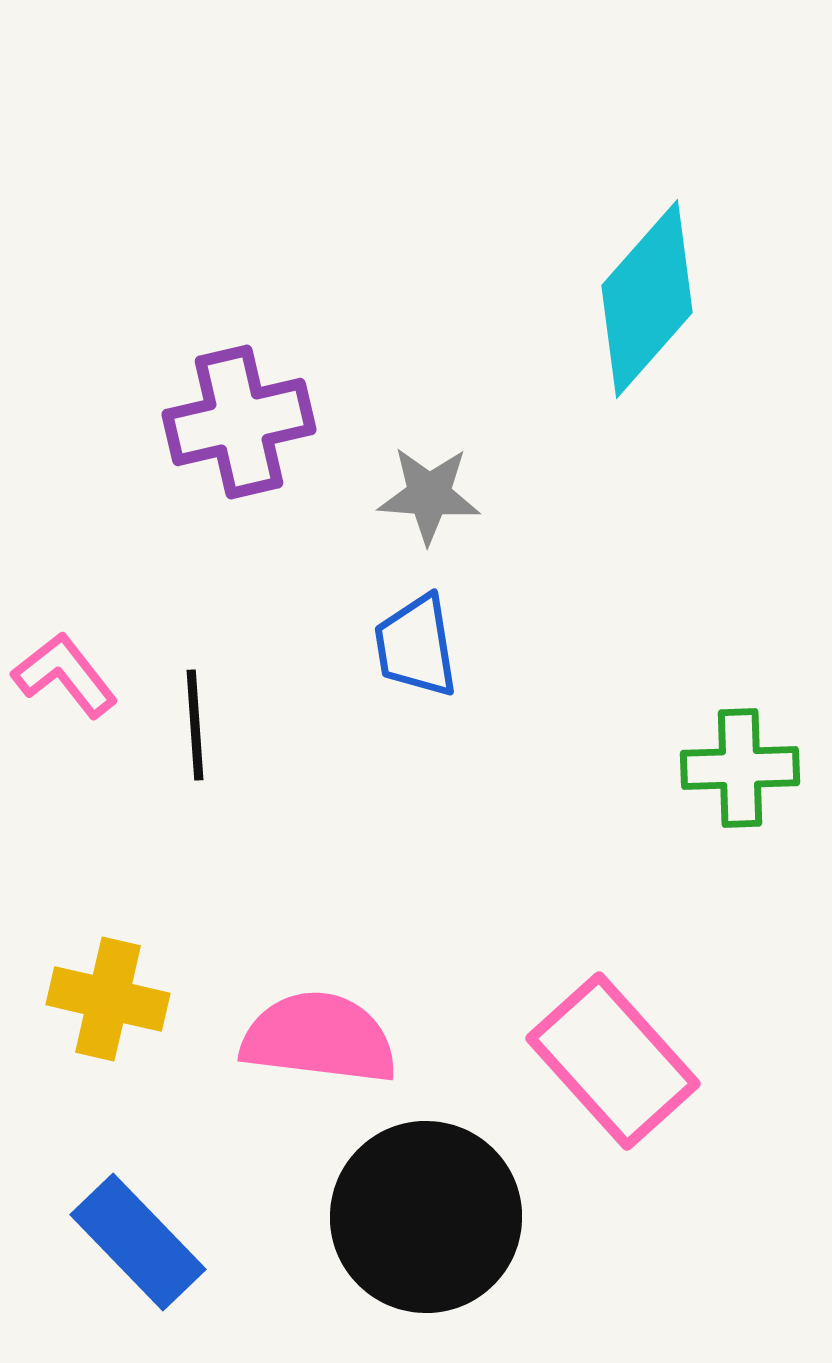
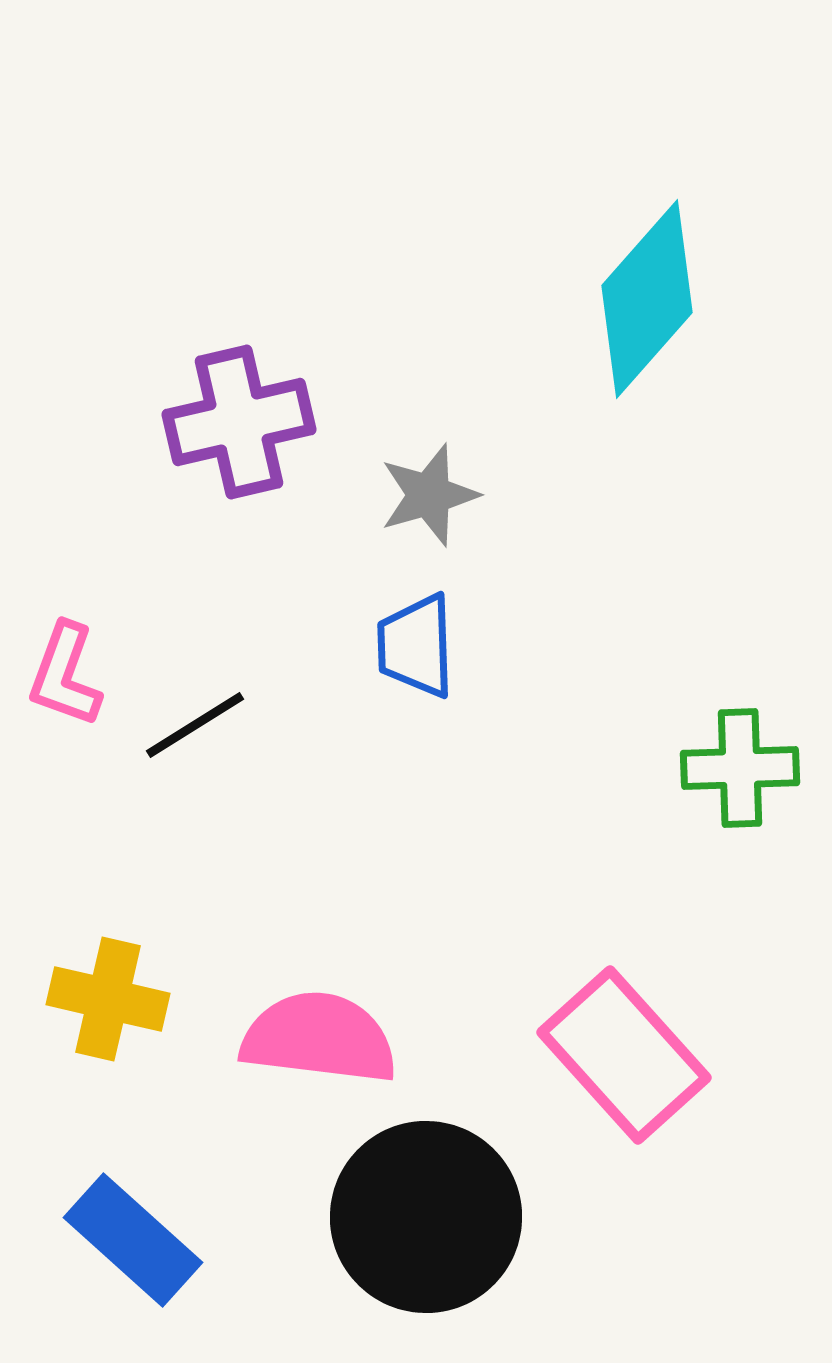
gray star: rotated 20 degrees counterclockwise
blue trapezoid: rotated 7 degrees clockwise
pink L-shape: rotated 122 degrees counterclockwise
black line: rotated 62 degrees clockwise
pink rectangle: moved 11 px right, 6 px up
blue rectangle: moved 5 px left, 2 px up; rotated 4 degrees counterclockwise
